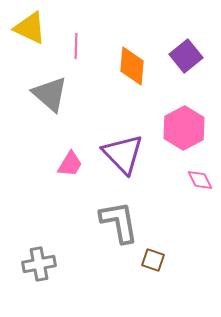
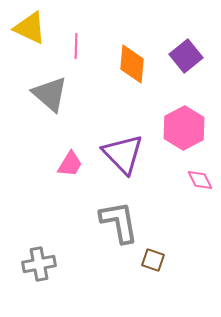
orange diamond: moved 2 px up
